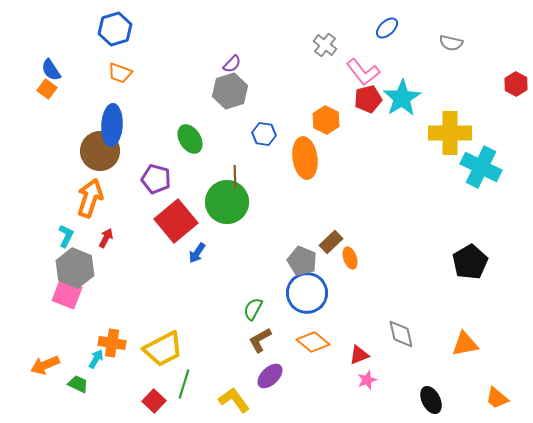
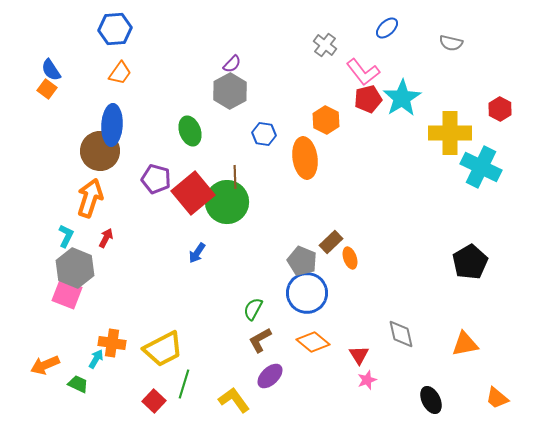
blue hexagon at (115, 29): rotated 12 degrees clockwise
orange trapezoid at (120, 73): rotated 75 degrees counterclockwise
red hexagon at (516, 84): moved 16 px left, 25 px down
gray hexagon at (230, 91): rotated 12 degrees counterclockwise
green ellipse at (190, 139): moved 8 px up; rotated 12 degrees clockwise
red square at (176, 221): moved 17 px right, 28 px up
red triangle at (359, 355): rotated 40 degrees counterclockwise
